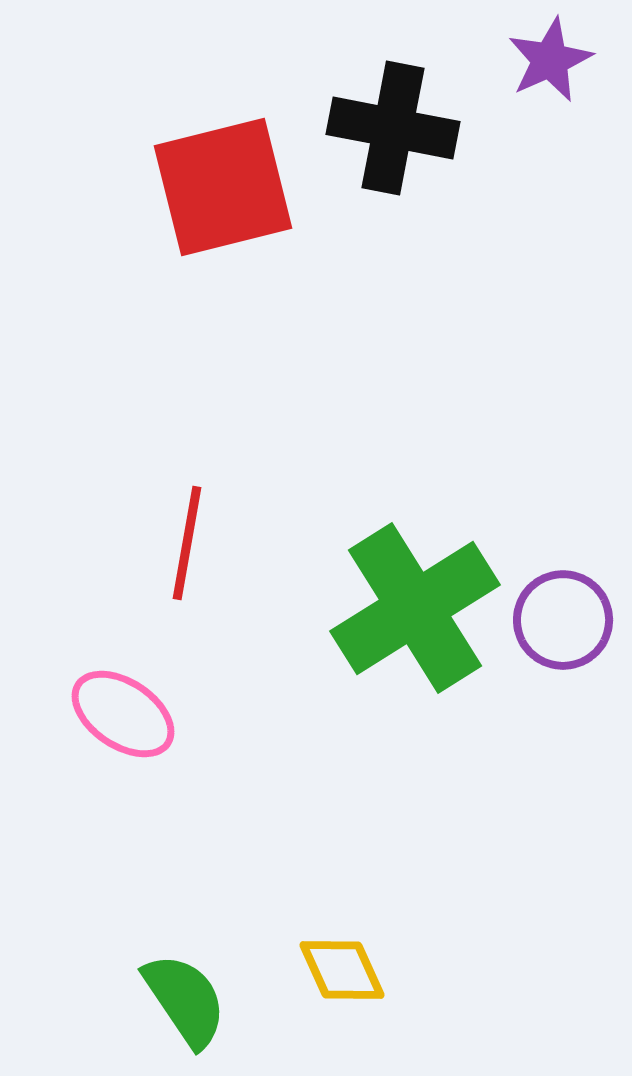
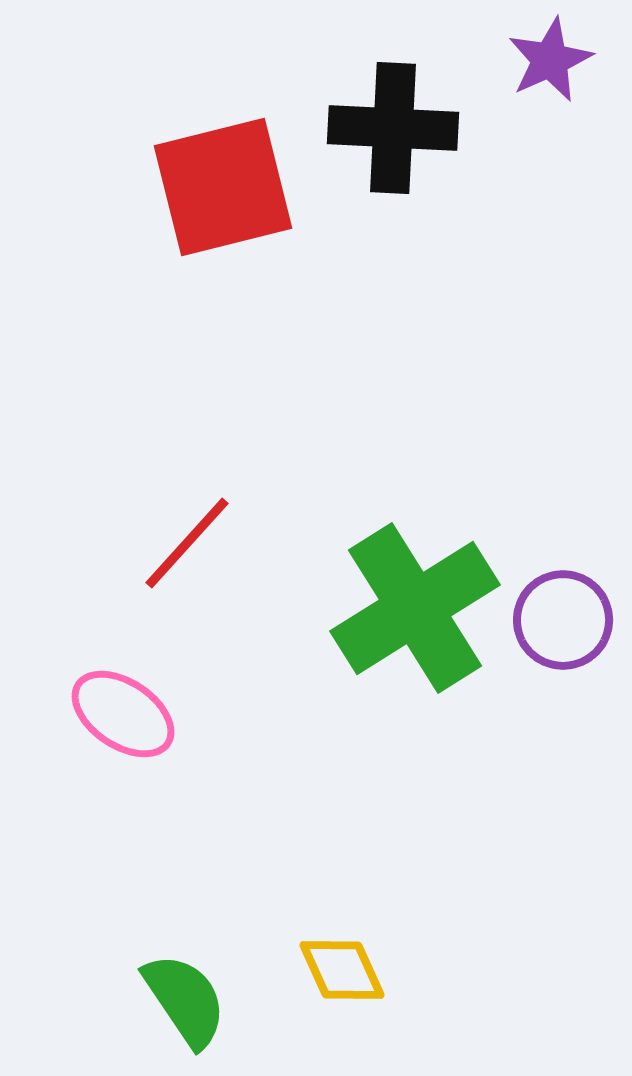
black cross: rotated 8 degrees counterclockwise
red line: rotated 32 degrees clockwise
